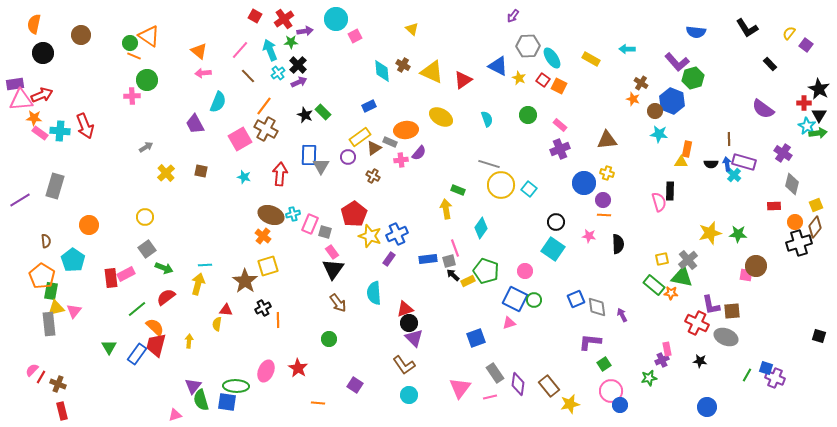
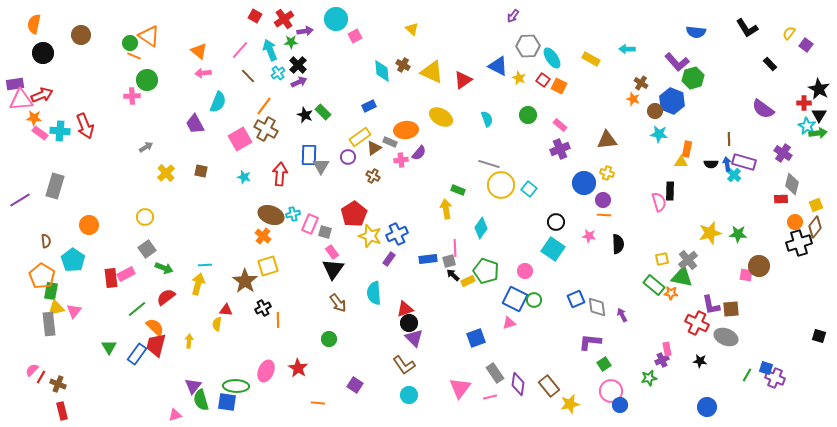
red rectangle at (774, 206): moved 7 px right, 7 px up
pink line at (455, 248): rotated 18 degrees clockwise
brown circle at (756, 266): moved 3 px right
brown square at (732, 311): moved 1 px left, 2 px up
